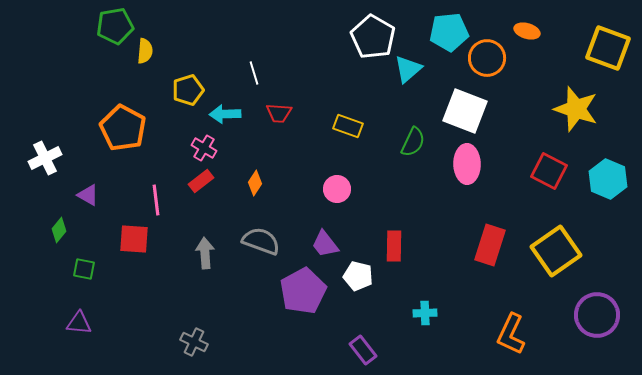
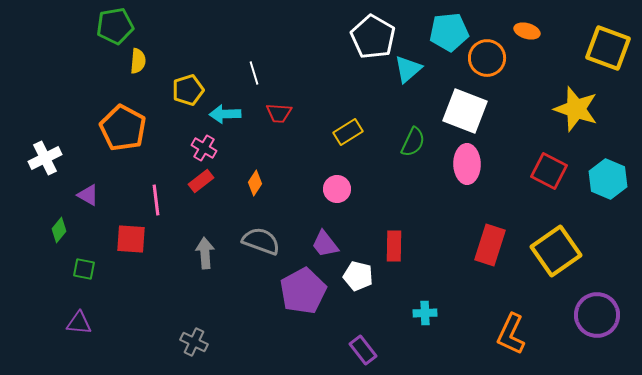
yellow semicircle at (145, 51): moved 7 px left, 10 px down
yellow rectangle at (348, 126): moved 6 px down; rotated 52 degrees counterclockwise
red square at (134, 239): moved 3 px left
